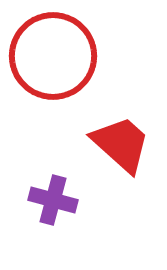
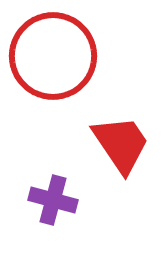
red trapezoid: rotated 14 degrees clockwise
